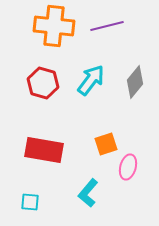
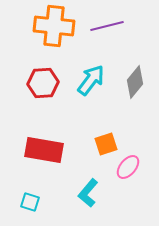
red hexagon: rotated 20 degrees counterclockwise
pink ellipse: rotated 25 degrees clockwise
cyan square: rotated 12 degrees clockwise
